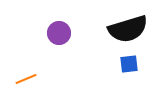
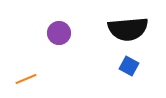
black semicircle: rotated 12 degrees clockwise
blue square: moved 2 px down; rotated 36 degrees clockwise
